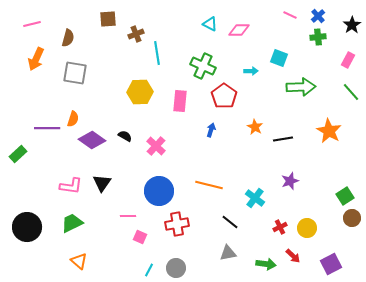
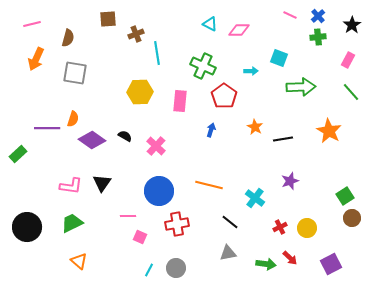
red arrow at (293, 256): moved 3 px left, 2 px down
